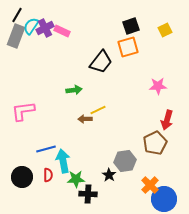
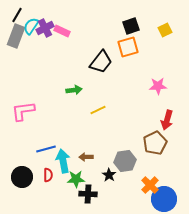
brown arrow: moved 1 px right, 38 px down
